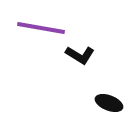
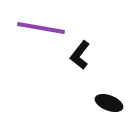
black L-shape: rotated 96 degrees clockwise
